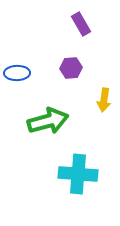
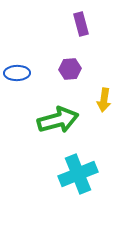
purple rectangle: rotated 15 degrees clockwise
purple hexagon: moved 1 px left, 1 px down
green arrow: moved 10 px right, 1 px up
cyan cross: rotated 27 degrees counterclockwise
